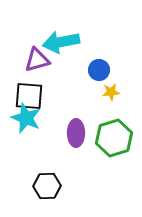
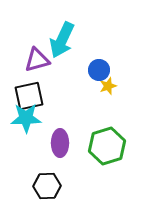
cyan arrow: moved 1 px right, 2 px up; rotated 54 degrees counterclockwise
yellow star: moved 3 px left, 6 px up; rotated 12 degrees counterclockwise
black square: rotated 16 degrees counterclockwise
cyan star: rotated 24 degrees counterclockwise
purple ellipse: moved 16 px left, 10 px down
green hexagon: moved 7 px left, 8 px down
